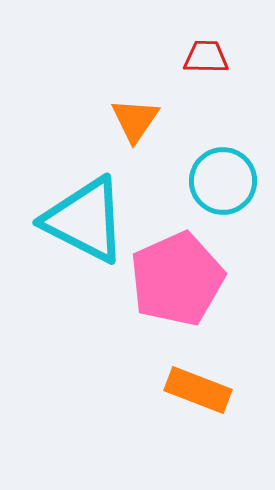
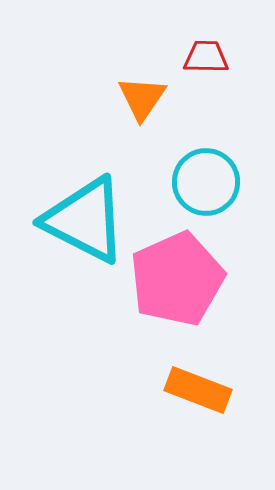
orange triangle: moved 7 px right, 22 px up
cyan circle: moved 17 px left, 1 px down
